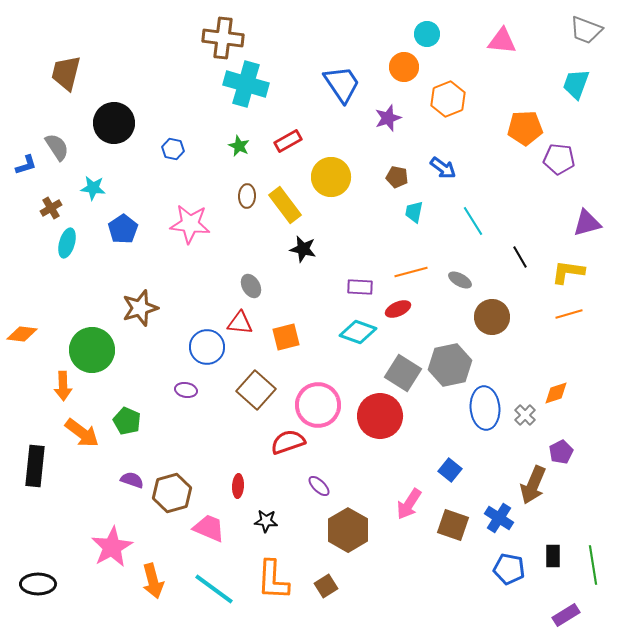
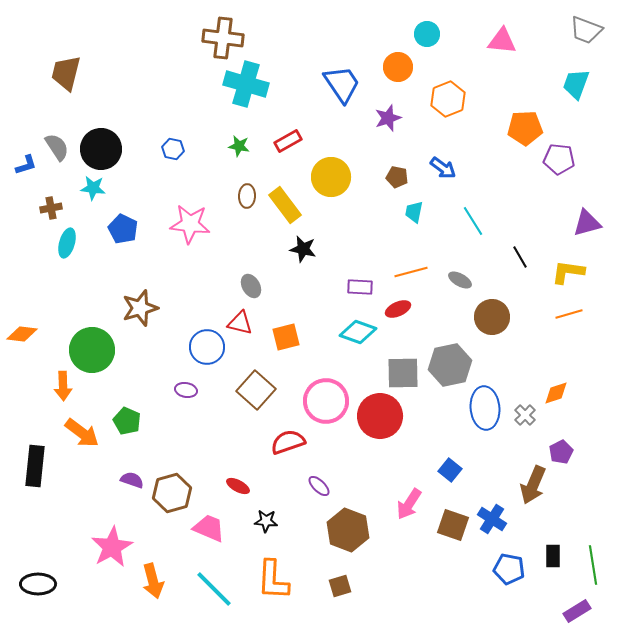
orange circle at (404, 67): moved 6 px left
black circle at (114, 123): moved 13 px left, 26 px down
green star at (239, 146): rotated 15 degrees counterclockwise
brown cross at (51, 208): rotated 20 degrees clockwise
blue pentagon at (123, 229): rotated 12 degrees counterclockwise
red triangle at (240, 323): rotated 8 degrees clockwise
gray square at (403, 373): rotated 33 degrees counterclockwise
pink circle at (318, 405): moved 8 px right, 4 px up
red ellipse at (238, 486): rotated 65 degrees counterclockwise
blue cross at (499, 518): moved 7 px left, 1 px down
brown hexagon at (348, 530): rotated 9 degrees counterclockwise
brown square at (326, 586): moved 14 px right; rotated 15 degrees clockwise
cyan line at (214, 589): rotated 9 degrees clockwise
purple rectangle at (566, 615): moved 11 px right, 4 px up
